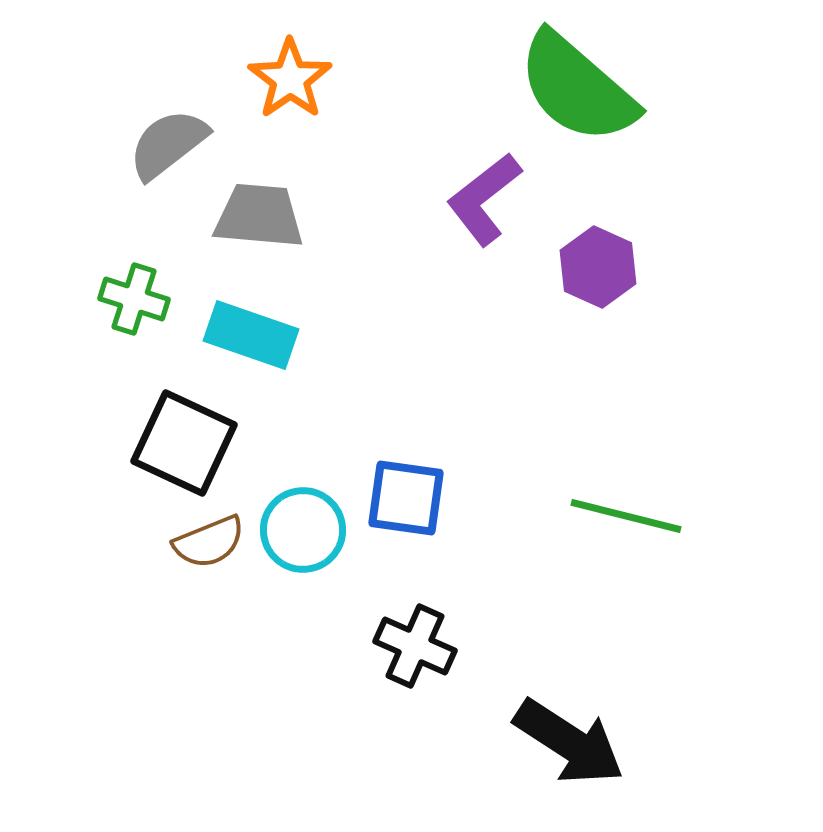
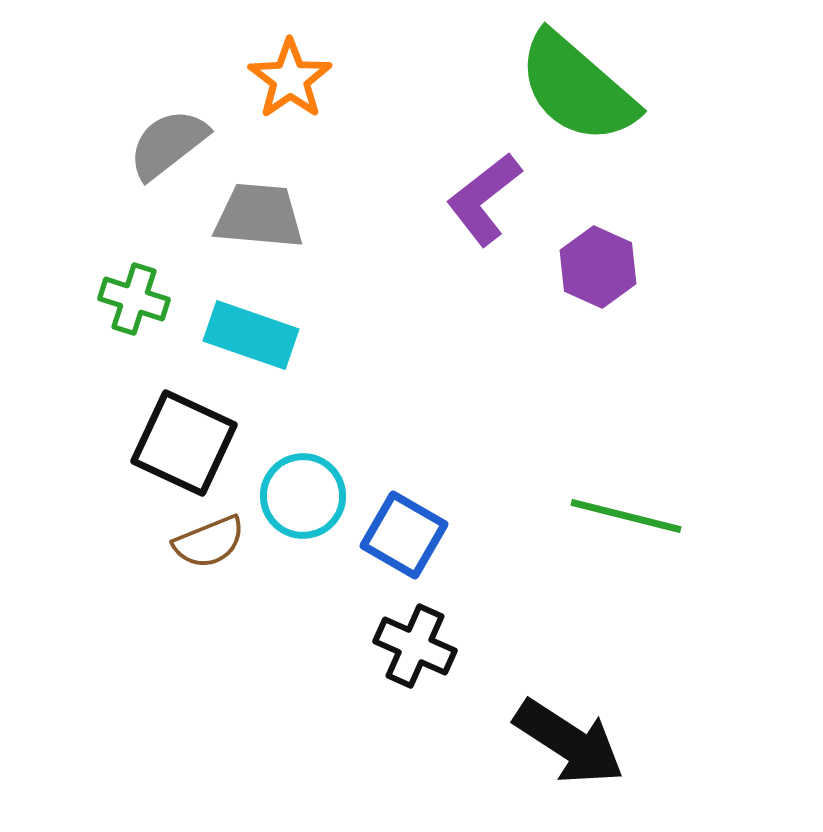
blue square: moved 2 px left, 37 px down; rotated 22 degrees clockwise
cyan circle: moved 34 px up
